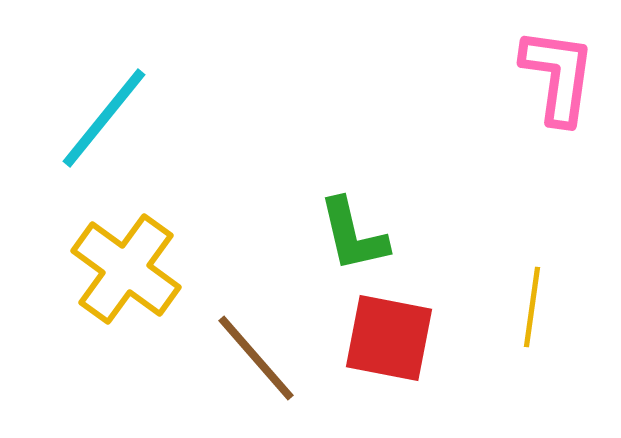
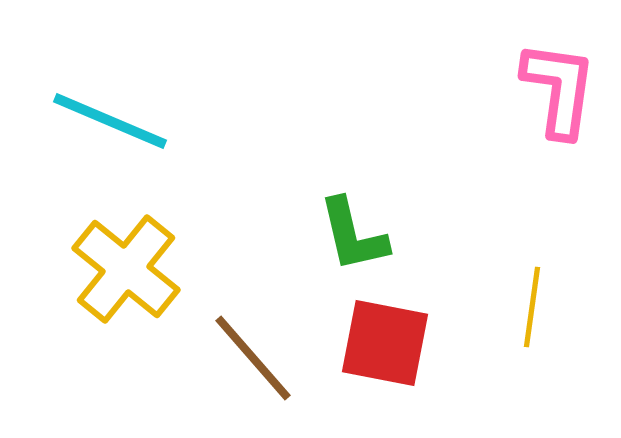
pink L-shape: moved 1 px right, 13 px down
cyan line: moved 6 px right, 3 px down; rotated 74 degrees clockwise
yellow cross: rotated 3 degrees clockwise
red square: moved 4 px left, 5 px down
brown line: moved 3 px left
